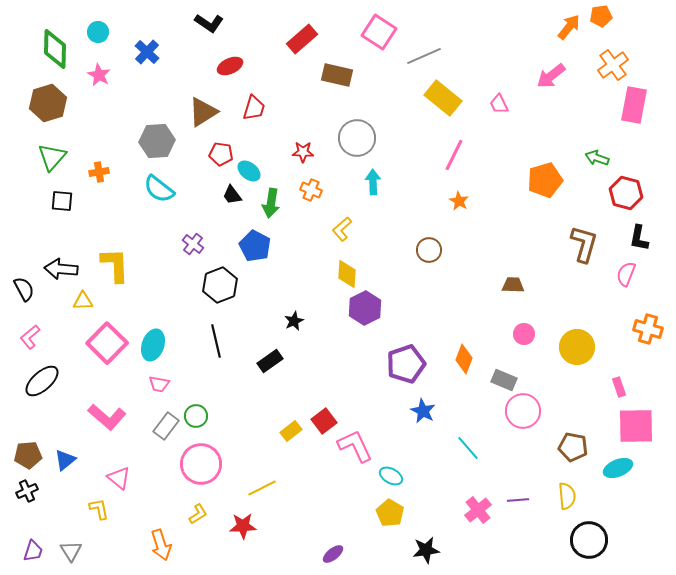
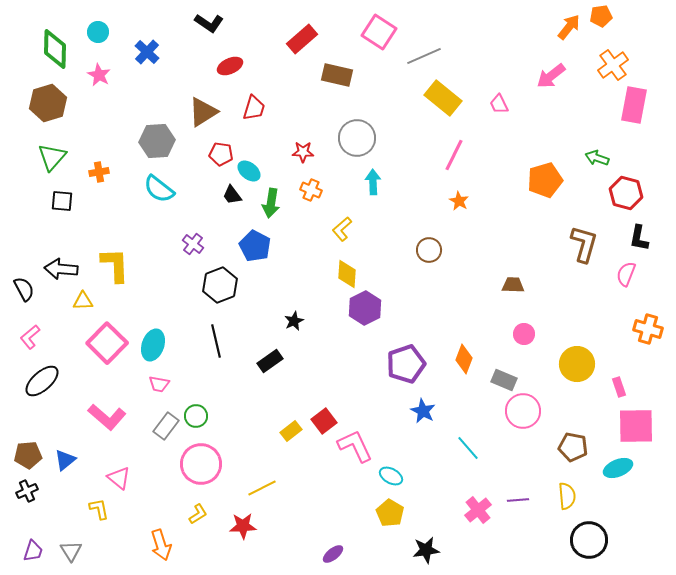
yellow circle at (577, 347): moved 17 px down
